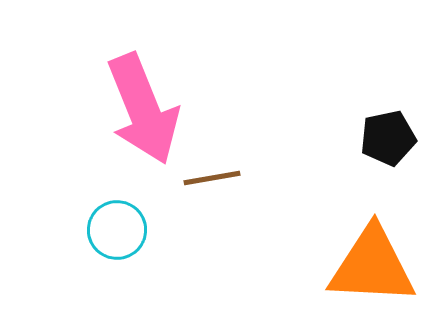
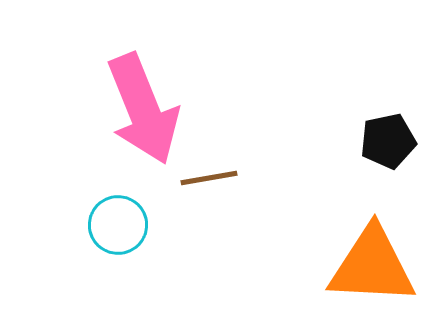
black pentagon: moved 3 px down
brown line: moved 3 px left
cyan circle: moved 1 px right, 5 px up
